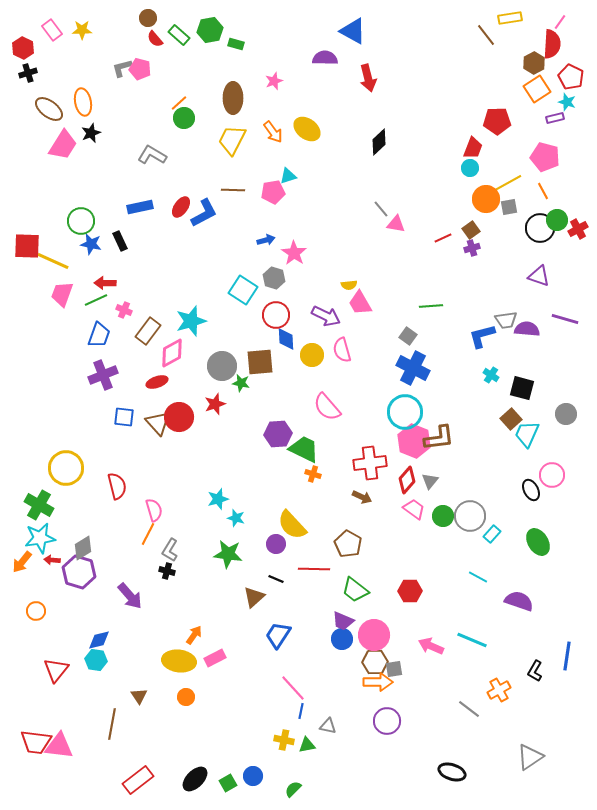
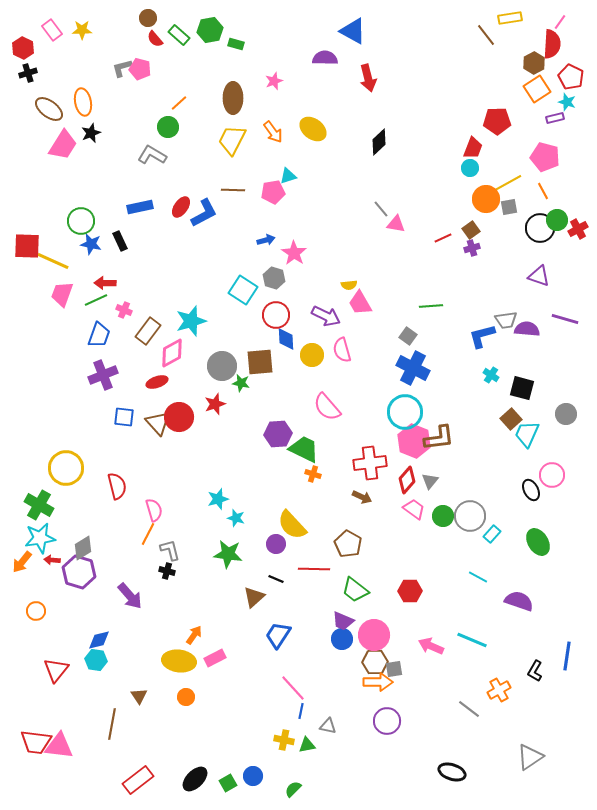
green circle at (184, 118): moved 16 px left, 9 px down
yellow ellipse at (307, 129): moved 6 px right
gray L-shape at (170, 550): rotated 135 degrees clockwise
